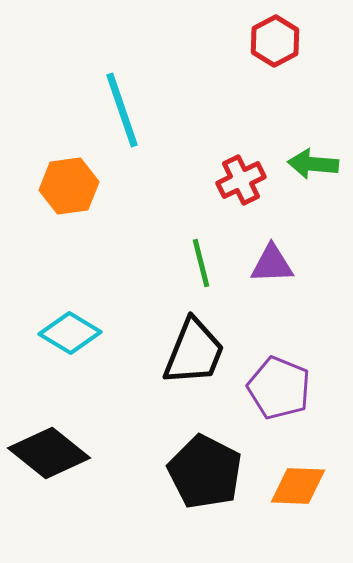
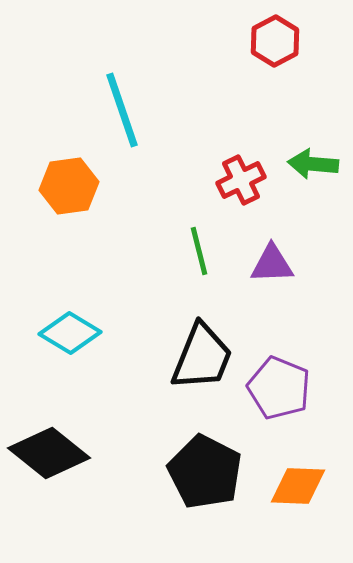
green line: moved 2 px left, 12 px up
black trapezoid: moved 8 px right, 5 px down
